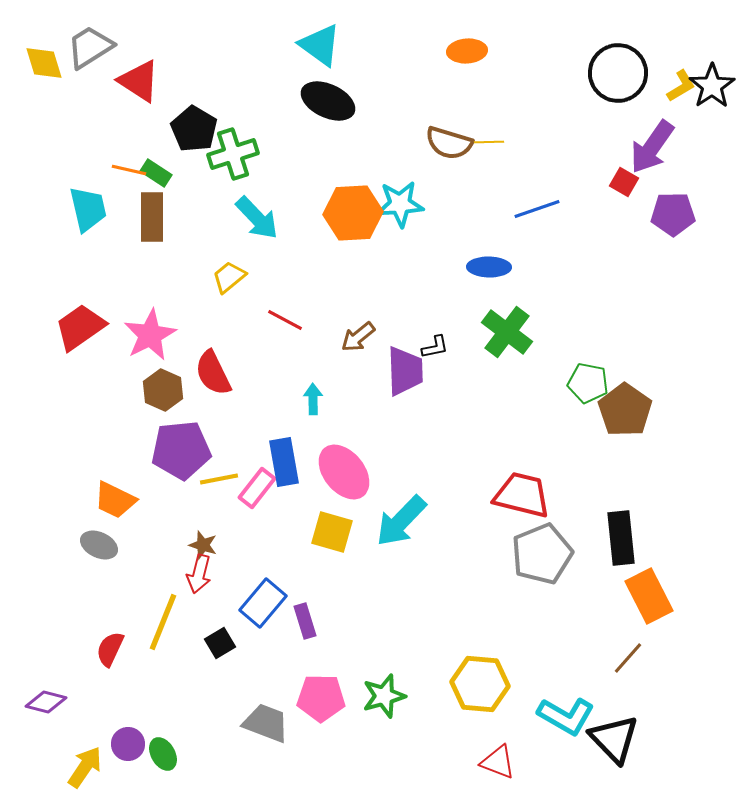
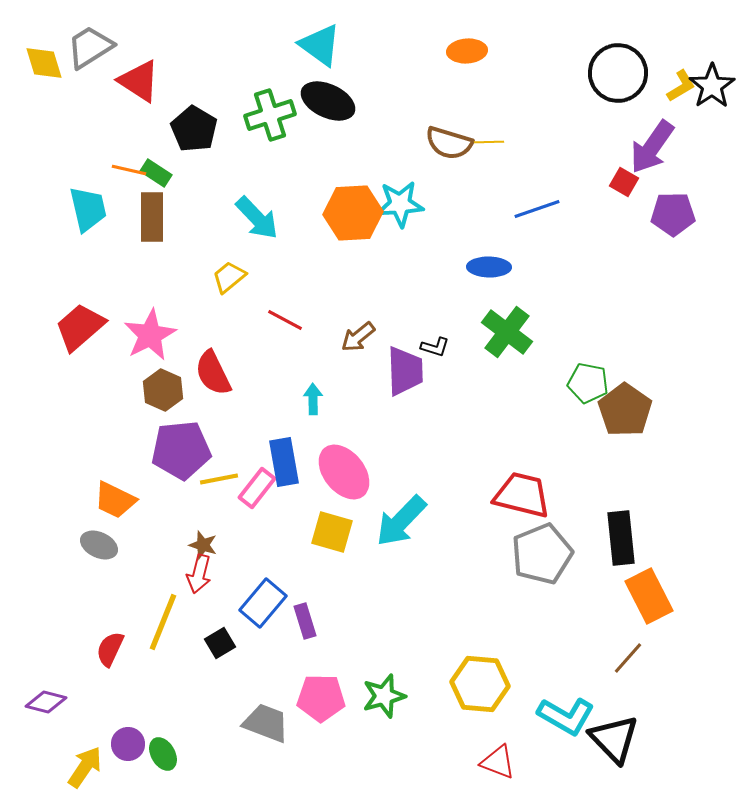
green cross at (233, 154): moved 37 px right, 39 px up
red trapezoid at (80, 327): rotated 6 degrees counterclockwise
black L-shape at (435, 347): rotated 28 degrees clockwise
